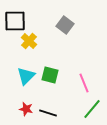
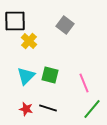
black line: moved 5 px up
